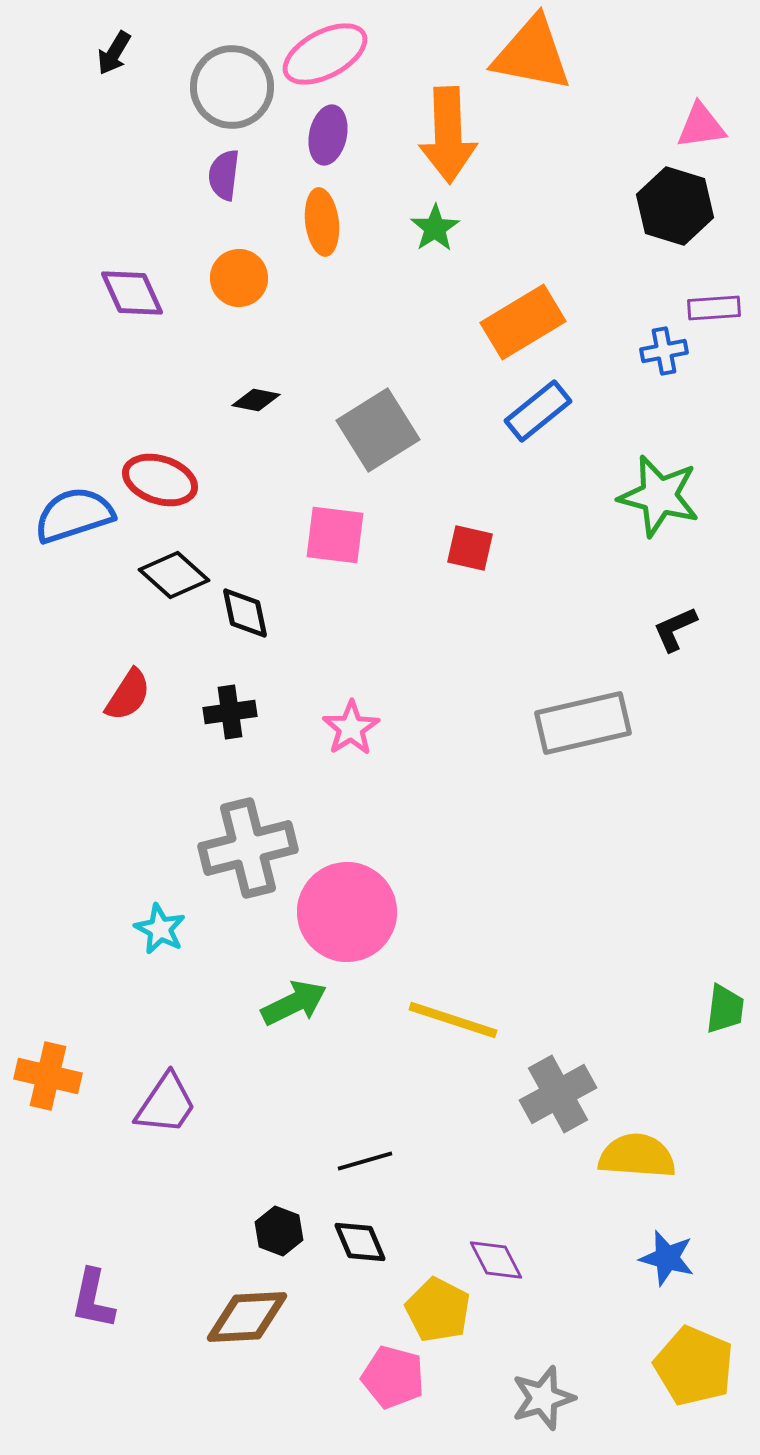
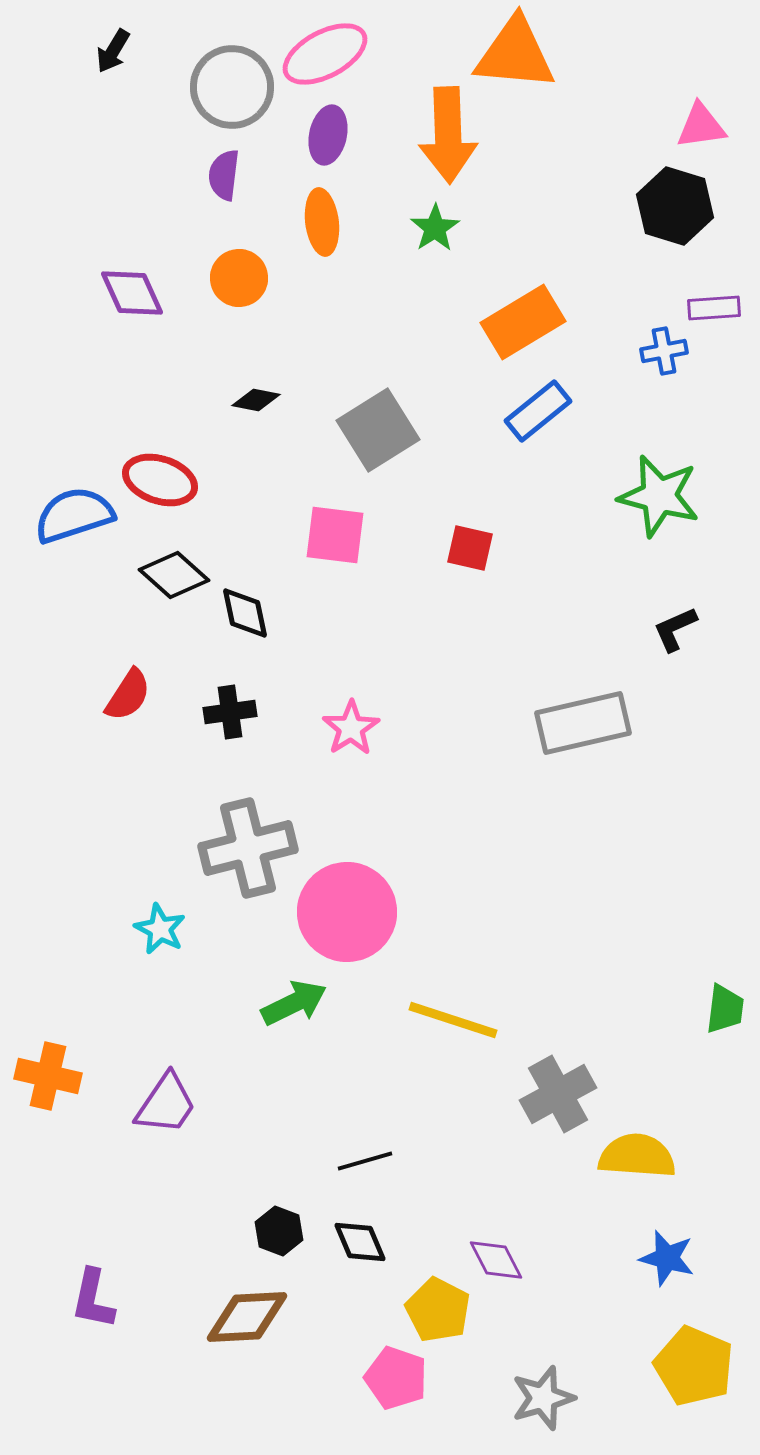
black arrow at (114, 53): moved 1 px left, 2 px up
orange triangle at (532, 54): moved 17 px left; rotated 6 degrees counterclockwise
pink pentagon at (393, 1377): moved 3 px right, 1 px down; rotated 4 degrees clockwise
